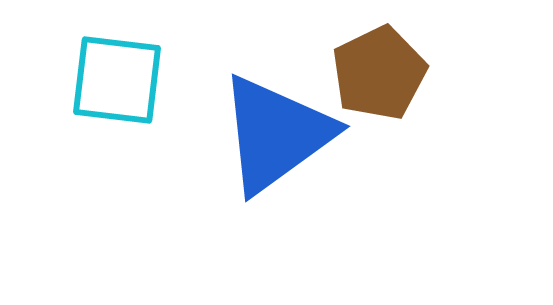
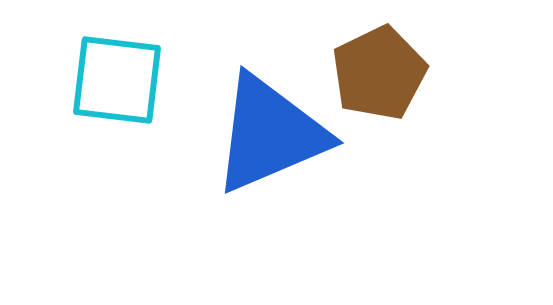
blue triangle: moved 6 px left; rotated 13 degrees clockwise
